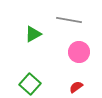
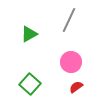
gray line: rotated 75 degrees counterclockwise
green triangle: moved 4 px left
pink circle: moved 8 px left, 10 px down
